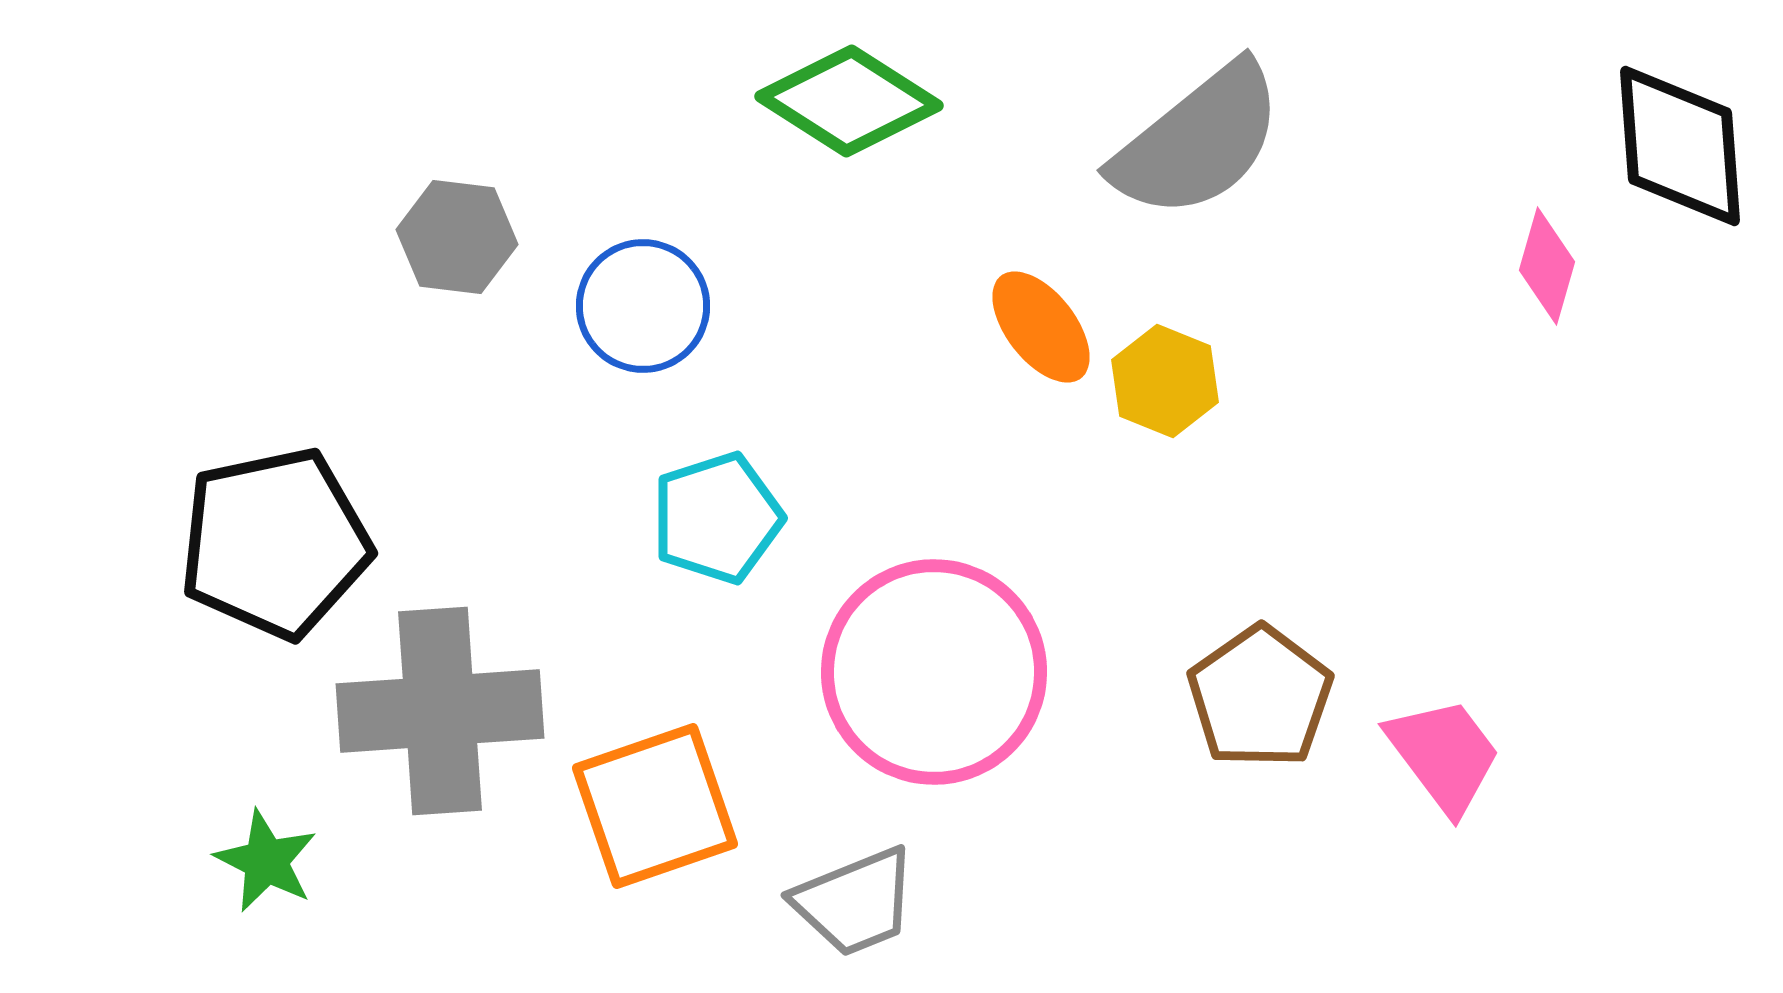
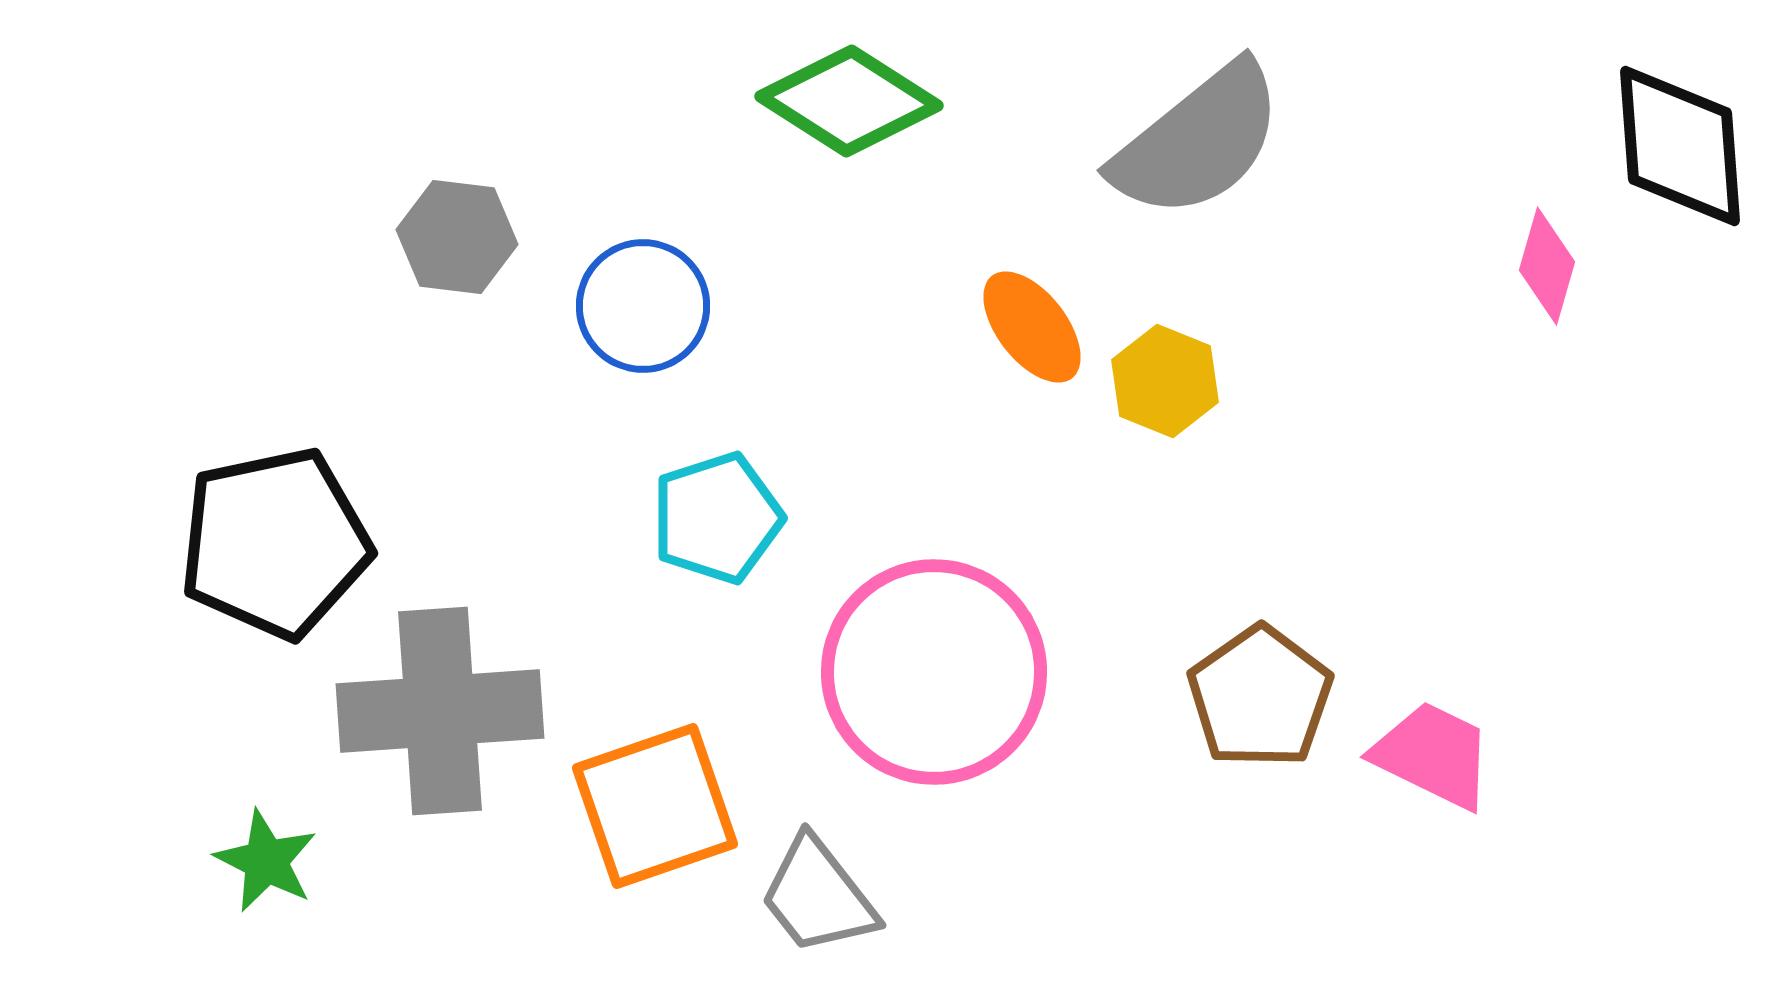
orange ellipse: moved 9 px left
pink trapezoid: moved 11 px left; rotated 27 degrees counterclockwise
gray trapezoid: moved 37 px left, 6 px up; rotated 74 degrees clockwise
